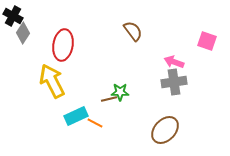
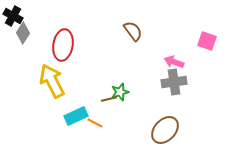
green star: rotated 18 degrees counterclockwise
